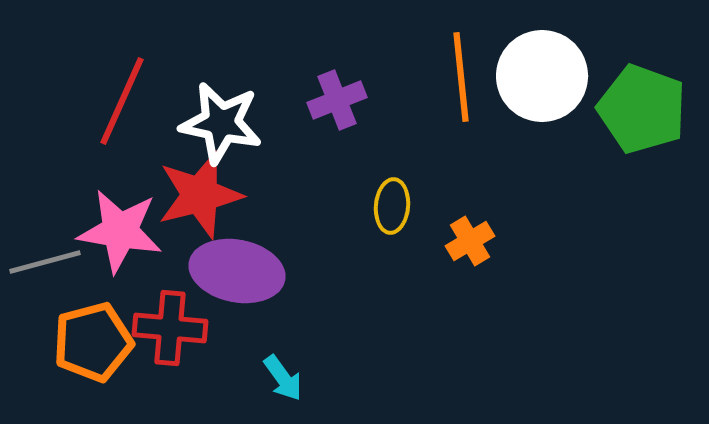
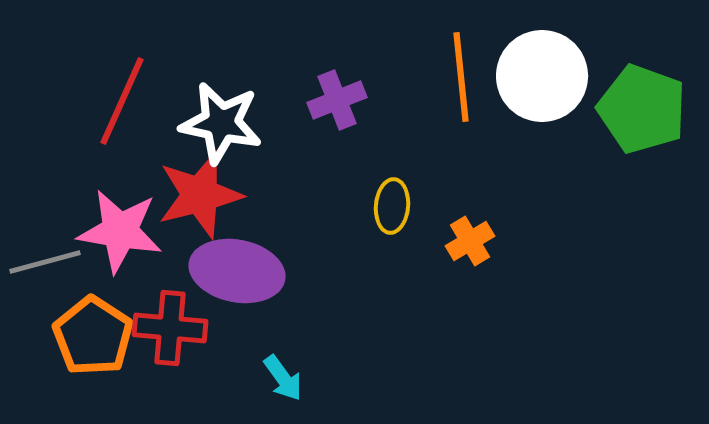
orange pentagon: moved 6 px up; rotated 24 degrees counterclockwise
